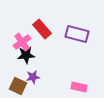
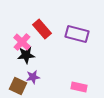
pink cross: rotated 12 degrees counterclockwise
